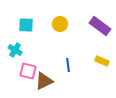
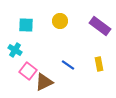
yellow circle: moved 3 px up
yellow rectangle: moved 3 px left, 3 px down; rotated 56 degrees clockwise
blue line: rotated 48 degrees counterclockwise
pink square: rotated 24 degrees clockwise
brown triangle: moved 1 px down
